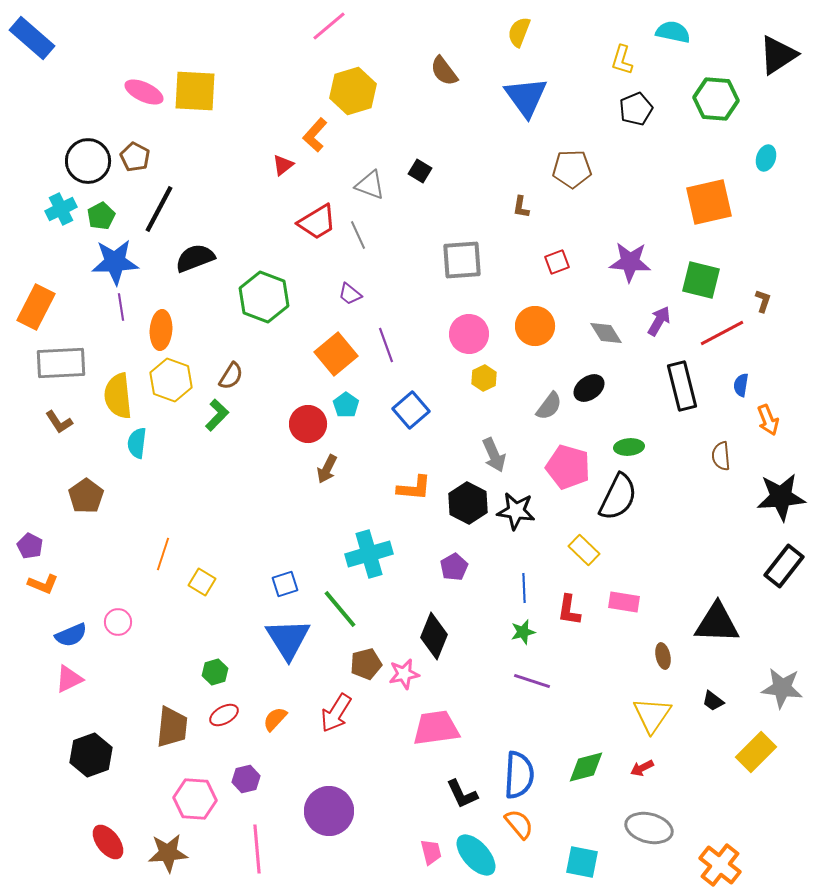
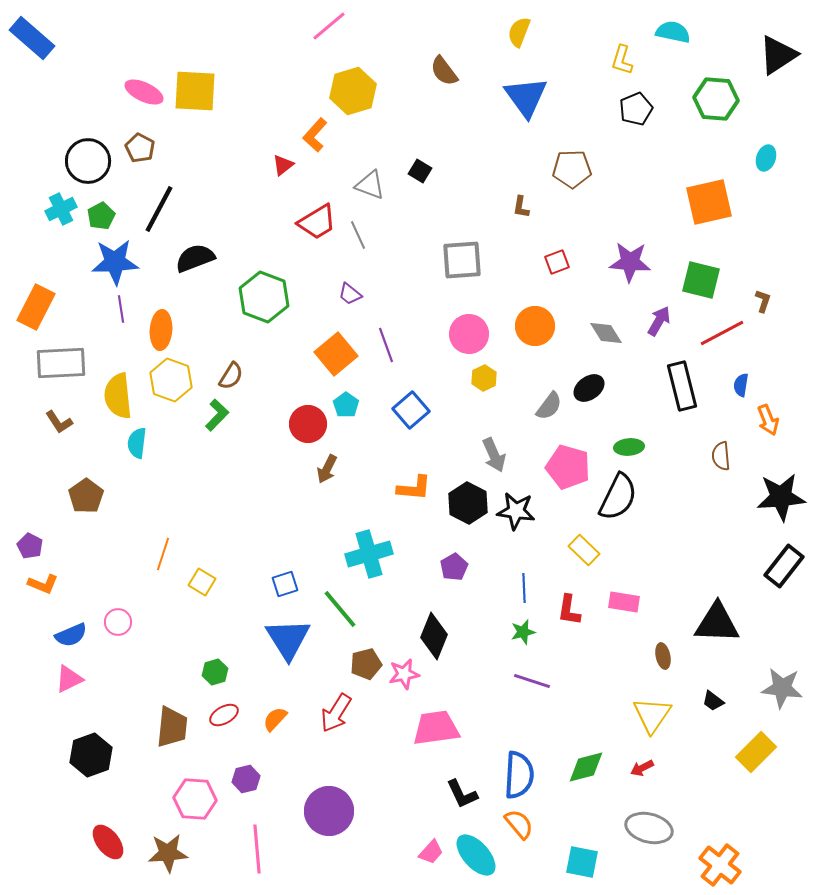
brown pentagon at (135, 157): moved 5 px right, 9 px up
purple line at (121, 307): moved 2 px down
pink trapezoid at (431, 852): rotated 56 degrees clockwise
